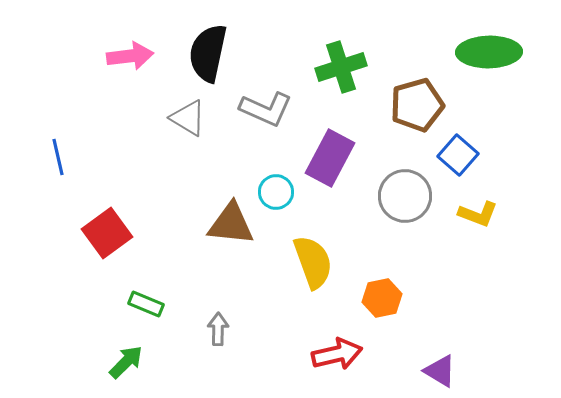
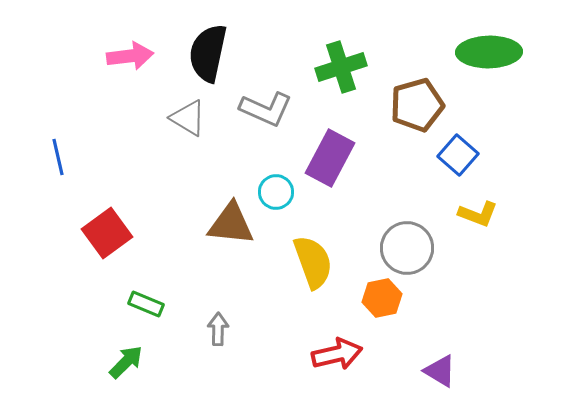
gray circle: moved 2 px right, 52 px down
